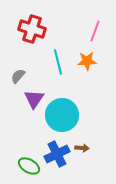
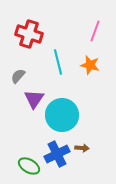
red cross: moved 3 px left, 5 px down
orange star: moved 3 px right, 4 px down; rotated 18 degrees clockwise
